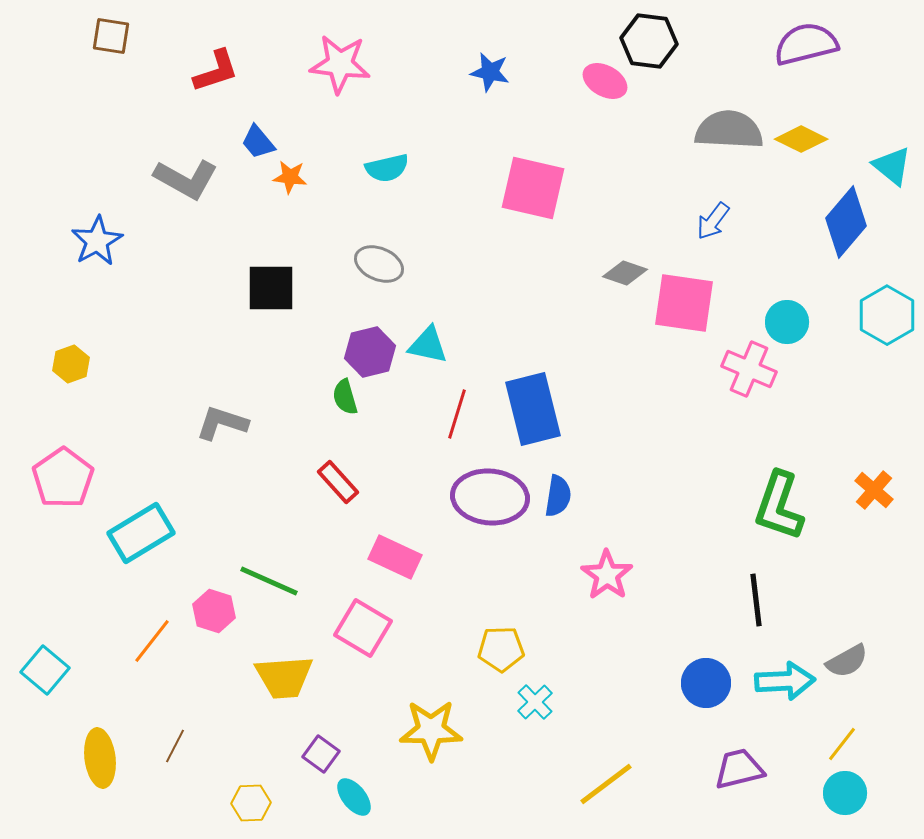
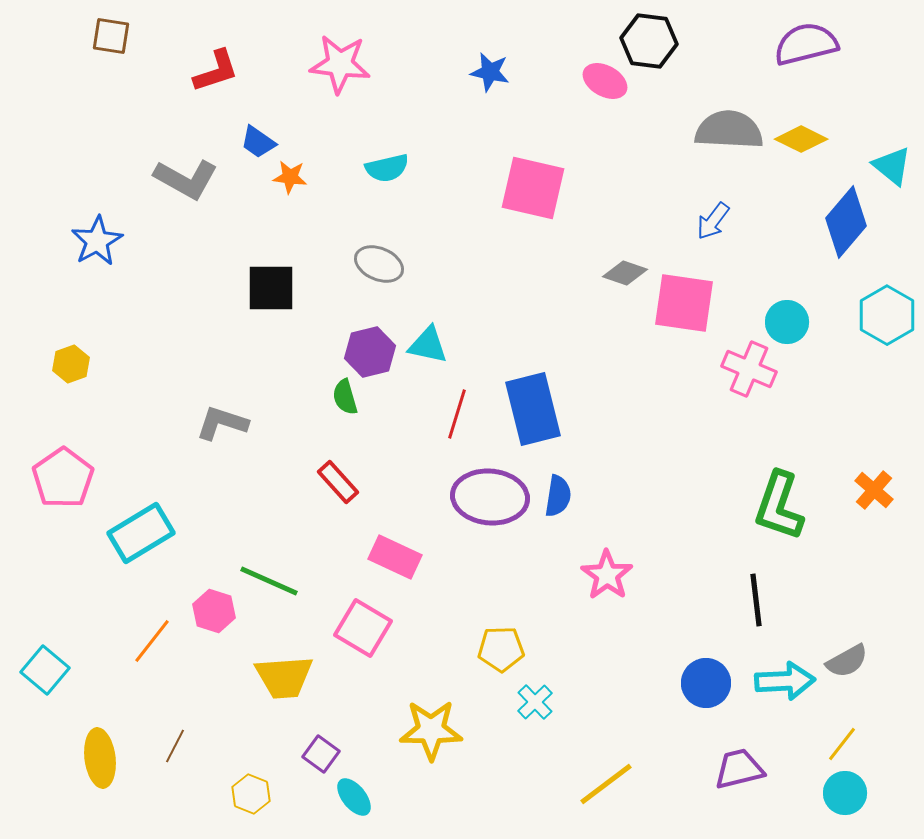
blue trapezoid at (258, 142): rotated 15 degrees counterclockwise
yellow hexagon at (251, 803): moved 9 px up; rotated 24 degrees clockwise
